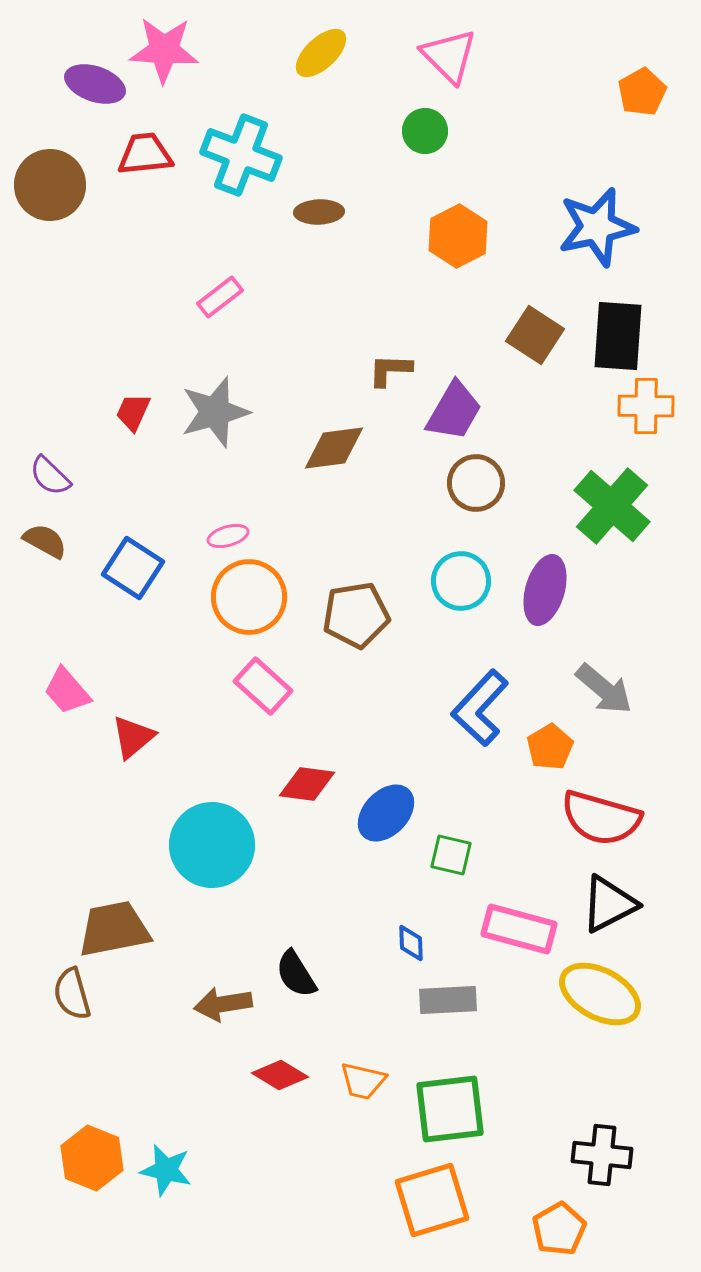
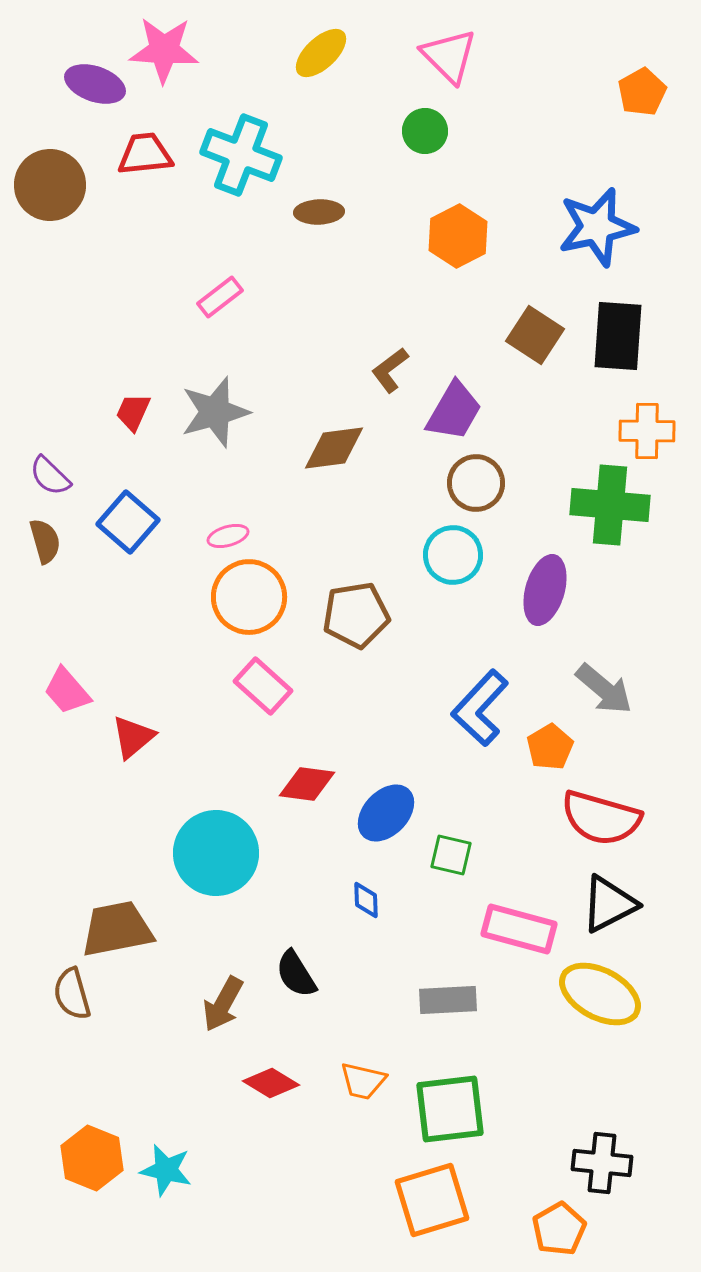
brown L-shape at (390, 370): rotated 39 degrees counterclockwise
orange cross at (646, 406): moved 1 px right, 25 px down
green cross at (612, 506): moved 2 px left, 1 px up; rotated 36 degrees counterclockwise
brown semicircle at (45, 541): rotated 45 degrees clockwise
blue square at (133, 568): moved 5 px left, 46 px up; rotated 8 degrees clockwise
cyan circle at (461, 581): moved 8 px left, 26 px up
cyan circle at (212, 845): moved 4 px right, 8 px down
brown trapezoid at (114, 929): moved 3 px right
blue diamond at (411, 943): moved 45 px left, 43 px up
brown arrow at (223, 1004): rotated 52 degrees counterclockwise
red diamond at (280, 1075): moved 9 px left, 8 px down
black cross at (602, 1155): moved 8 px down
